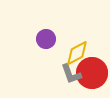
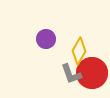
yellow diamond: moved 2 px right, 2 px up; rotated 32 degrees counterclockwise
